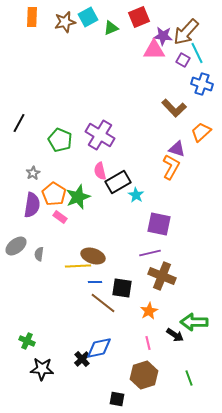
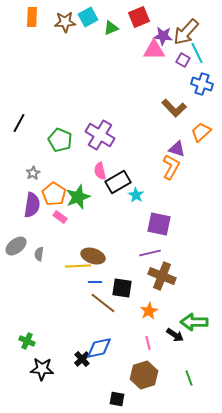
brown star at (65, 22): rotated 10 degrees clockwise
